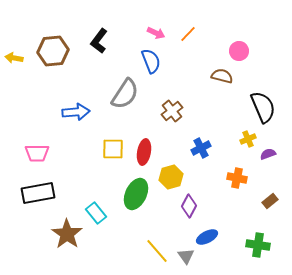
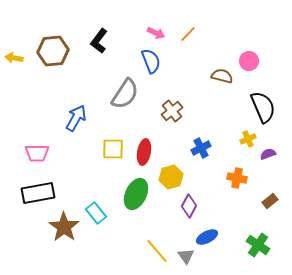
pink circle: moved 10 px right, 10 px down
blue arrow: moved 6 px down; rotated 56 degrees counterclockwise
brown star: moved 3 px left, 7 px up
green cross: rotated 25 degrees clockwise
